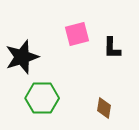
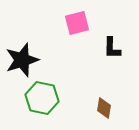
pink square: moved 11 px up
black star: moved 3 px down
green hexagon: rotated 12 degrees clockwise
